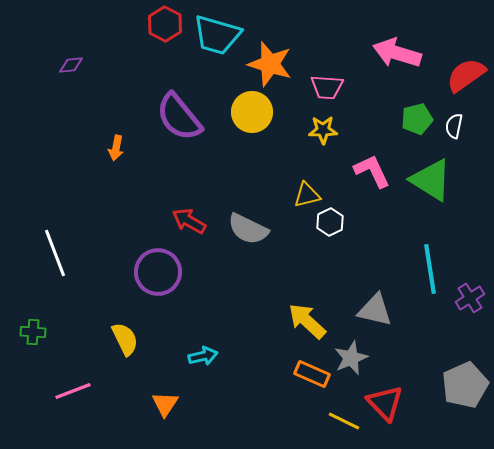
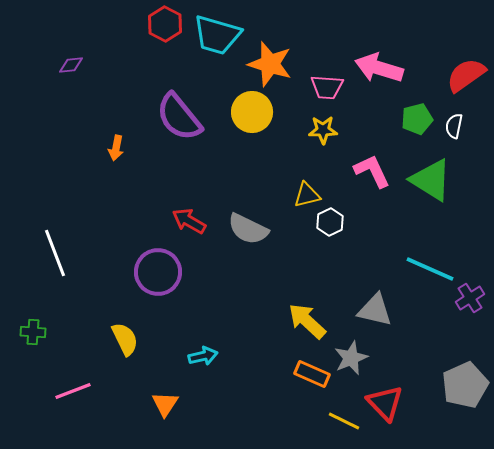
pink arrow: moved 18 px left, 15 px down
cyan line: rotated 57 degrees counterclockwise
